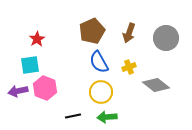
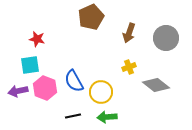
brown pentagon: moved 1 px left, 14 px up
red star: rotated 28 degrees counterclockwise
blue semicircle: moved 25 px left, 19 px down
